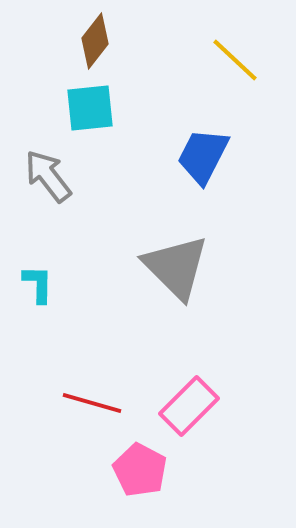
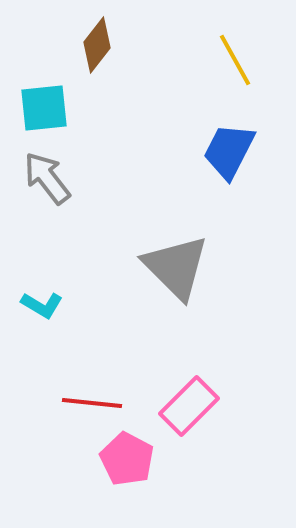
brown diamond: moved 2 px right, 4 px down
yellow line: rotated 18 degrees clockwise
cyan square: moved 46 px left
blue trapezoid: moved 26 px right, 5 px up
gray arrow: moved 1 px left, 2 px down
cyan L-shape: moved 4 px right, 21 px down; rotated 120 degrees clockwise
red line: rotated 10 degrees counterclockwise
pink pentagon: moved 13 px left, 11 px up
